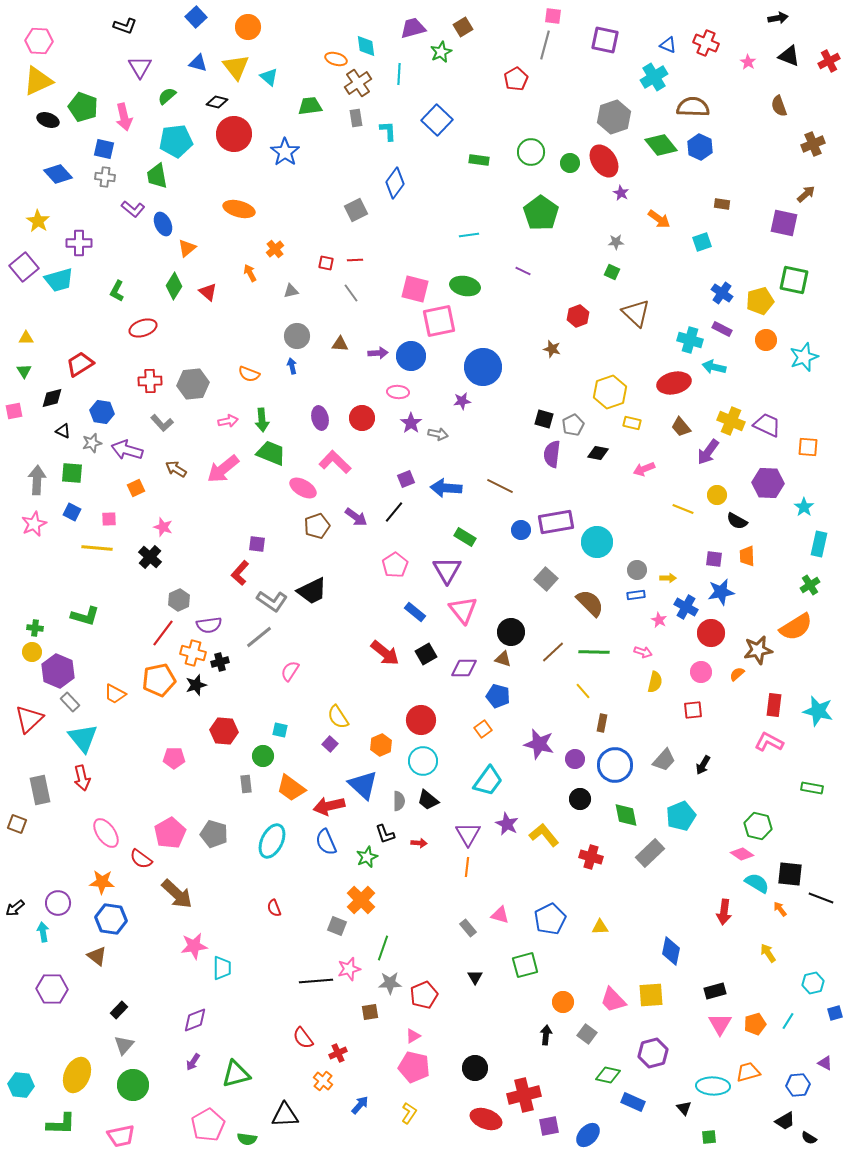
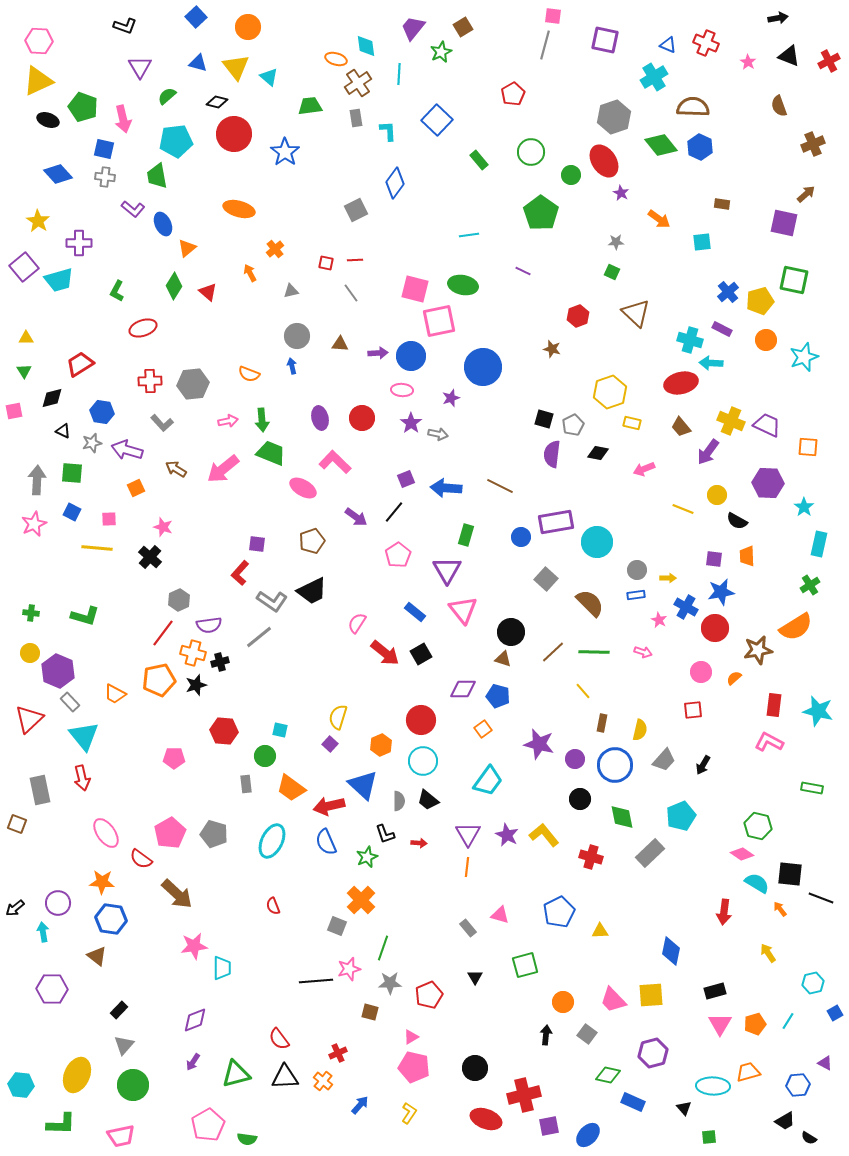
purple trapezoid at (413, 28): rotated 36 degrees counterclockwise
red pentagon at (516, 79): moved 3 px left, 15 px down
pink arrow at (124, 117): moved 1 px left, 2 px down
green rectangle at (479, 160): rotated 42 degrees clockwise
green circle at (570, 163): moved 1 px right, 12 px down
cyan square at (702, 242): rotated 12 degrees clockwise
green ellipse at (465, 286): moved 2 px left, 1 px up
blue cross at (722, 293): moved 6 px right, 1 px up; rotated 15 degrees clockwise
cyan arrow at (714, 367): moved 3 px left, 4 px up; rotated 10 degrees counterclockwise
red ellipse at (674, 383): moved 7 px right
pink ellipse at (398, 392): moved 4 px right, 2 px up
purple star at (462, 401): moved 11 px left, 3 px up; rotated 12 degrees counterclockwise
brown pentagon at (317, 526): moved 5 px left, 15 px down
blue circle at (521, 530): moved 7 px down
green rectangle at (465, 537): moved 1 px right, 2 px up; rotated 75 degrees clockwise
pink pentagon at (395, 565): moved 3 px right, 10 px up
green cross at (35, 628): moved 4 px left, 15 px up
red circle at (711, 633): moved 4 px right, 5 px up
yellow circle at (32, 652): moved 2 px left, 1 px down
black square at (426, 654): moved 5 px left
purple diamond at (464, 668): moved 1 px left, 21 px down
pink semicircle at (290, 671): moved 67 px right, 48 px up
orange semicircle at (737, 674): moved 3 px left, 4 px down
yellow semicircle at (655, 682): moved 15 px left, 48 px down
yellow semicircle at (338, 717): rotated 50 degrees clockwise
cyan triangle at (83, 738): moved 1 px right, 2 px up
green circle at (263, 756): moved 2 px right
green diamond at (626, 815): moved 4 px left, 2 px down
purple star at (507, 824): moved 11 px down
red semicircle at (274, 908): moved 1 px left, 2 px up
blue pentagon at (550, 919): moved 9 px right, 7 px up
yellow triangle at (600, 927): moved 4 px down
red pentagon at (424, 995): moved 5 px right
brown square at (370, 1012): rotated 24 degrees clockwise
blue square at (835, 1013): rotated 14 degrees counterclockwise
pink triangle at (413, 1036): moved 2 px left, 1 px down
red semicircle at (303, 1038): moved 24 px left, 1 px down
black triangle at (285, 1115): moved 38 px up
